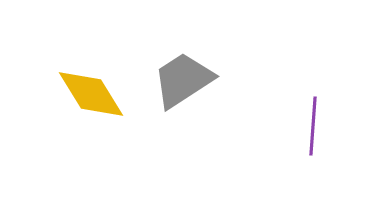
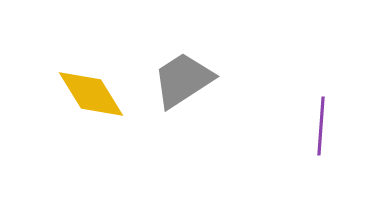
purple line: moved 8 px right
